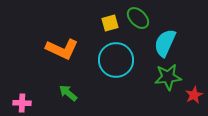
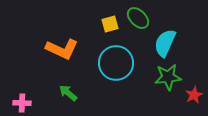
yellow square: moved 1 px down
cyan circle: moved 3 px down
